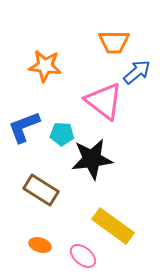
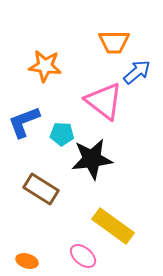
blue L-shape: moved 5 px up
brown rectangle: moved 1 px up
orange ellipse: moved 13 px left, 16 px down
